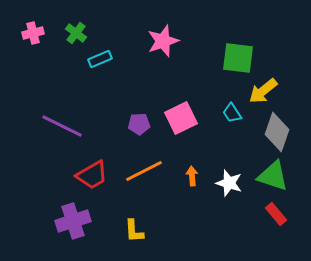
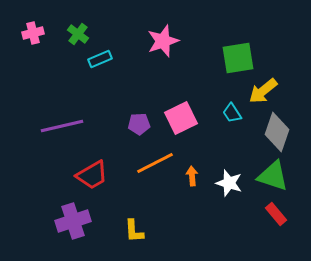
green cross: moved 2 px right, 1 px down
green square: rotated 16 degrees counterclockwise
purple line: rotated 39 degrees counterclockwise
orange line: moved 11 px right, 8 px up
